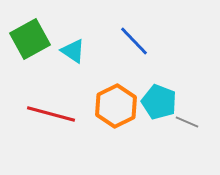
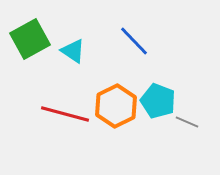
cyan pentagon: moved 1 px left, 1 px up
red line: moved 14 px right
